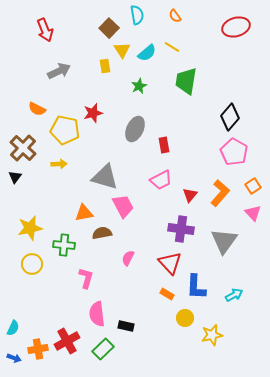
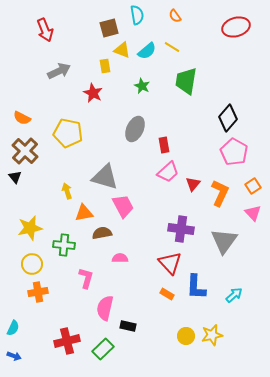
brown square at (109, 28): rotated 30 degrees clockwise
yellow triangle at (122, 50): rotated 36 degrees counterclockwise
cyan semicircle at (147, 53): moved 2 px up
green star at (139, 86): moved 3 px right; rotated 21 degrees counterclockwise
orange semicircle at (37, 109): moved 15 px left, 9 px down
red star at (93, 113): moved 20 px up; rotated 30 degrees counterclockwise
black diamond at (230, 117): moved 2 px left, 1 px down
yellow pentagon at (65, 130): moved 3 px right, 3 px down
brown cross at (23, 148): moved 2 px right, 3 px down
yellow arrow at (59, 164): moved 8 px right, 27 px down; rotated 105 degrees counterclockwise
black triangle at (15, 177): rotated 16 degrees counterclockwise
pink trapezoid at (161, 180): moved 7 px right, 8 px up; rotated 15 degrees counterclockwise
orange L-shape at (220, 193): rotated 16 degrees counterclockwise
red triangle at (190, 195): moved 3 px right, 11 px up
pink semicircle at (128, 258): moved 8 px left; rotated 63 degrees clockwise
cyan arrow at (234, 295): rotated 12 degrees counterclockwise
pink semicircle at (97, 314): moved 8 px right, 6 px up; rotated 20 degrees clockwise
yellow circle at (185, 318): moved 1 px right, 18 px down
black rectangle at (126, 326): moved 2 px right
red cross at (67, 341): rotated 15 degrees clockwise
orange cross at (38, 349): moved 57 px up
blue arrow at (14, 358): moved 2 px up
